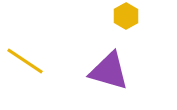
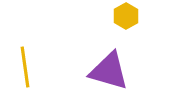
yellow line: moved 6 px down; rotated 48 degrees clockwise
